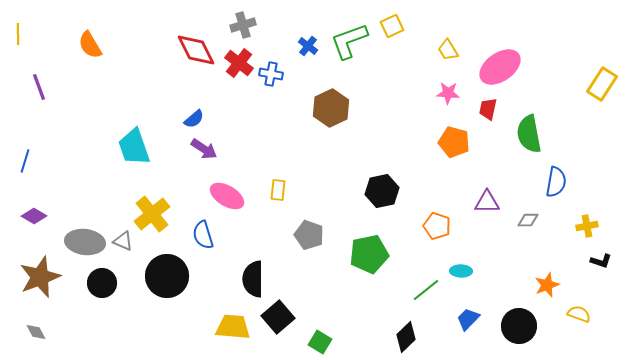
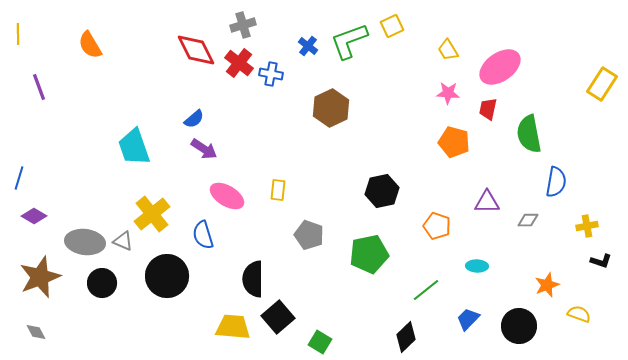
blue line at (25, 161): moved 6 px left, 17 px down
cyan ellipse at (461, 271): moved 16 px right, 5 px up
